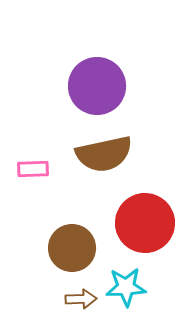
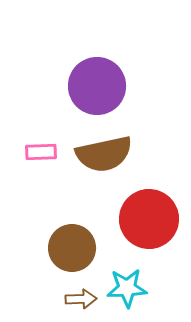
pink rectangle: moved 8 px right, 17 px up
red circle: moved 4 px right, 4 px up
cyan star: moved 1 px right, 1 px down
